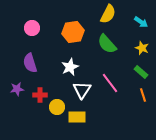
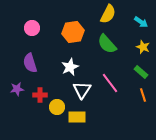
yellow star: moved 1 px right, 1 px up
